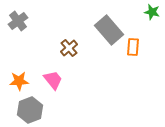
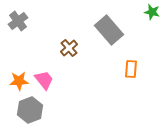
orange rectangle: moved 2 px left, 22 px down
pink trapezoid: moved 9 px left
